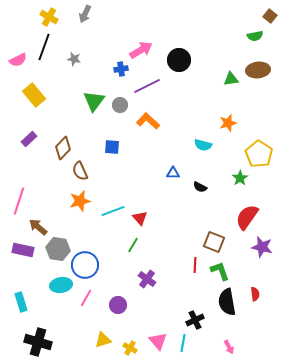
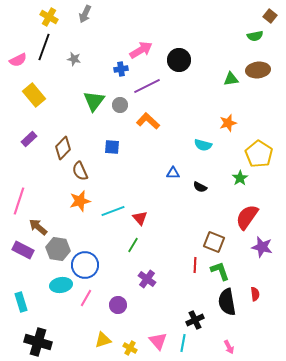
purple rectangle at (23, 250): rotated 15 degrees clockwise
